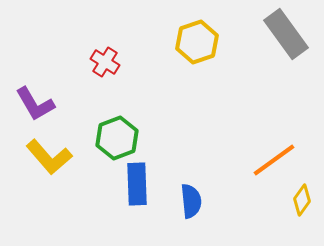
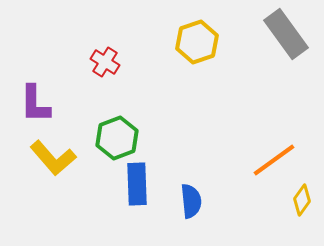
purple L-shape: rotated 30 degrees clockwise
yellow L-shape: moved 4 px right, 1 px down
